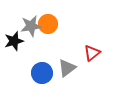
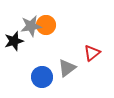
orange circle: moved 2 px left, 1 px down
blue circle: moved 4 px down
